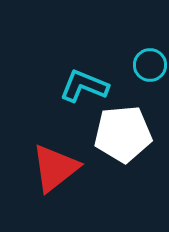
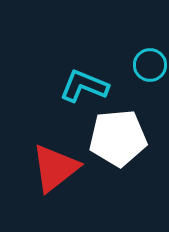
white pentagon: moved 5 px left, 4 px down
